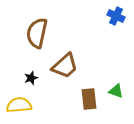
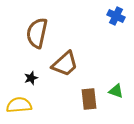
brown trapezoid: moved 2 px up
